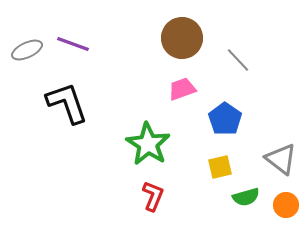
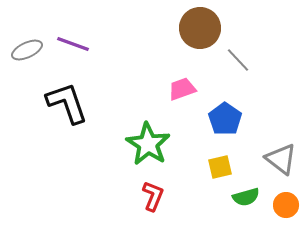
brown circle: moved 18 px right, 10 px up
